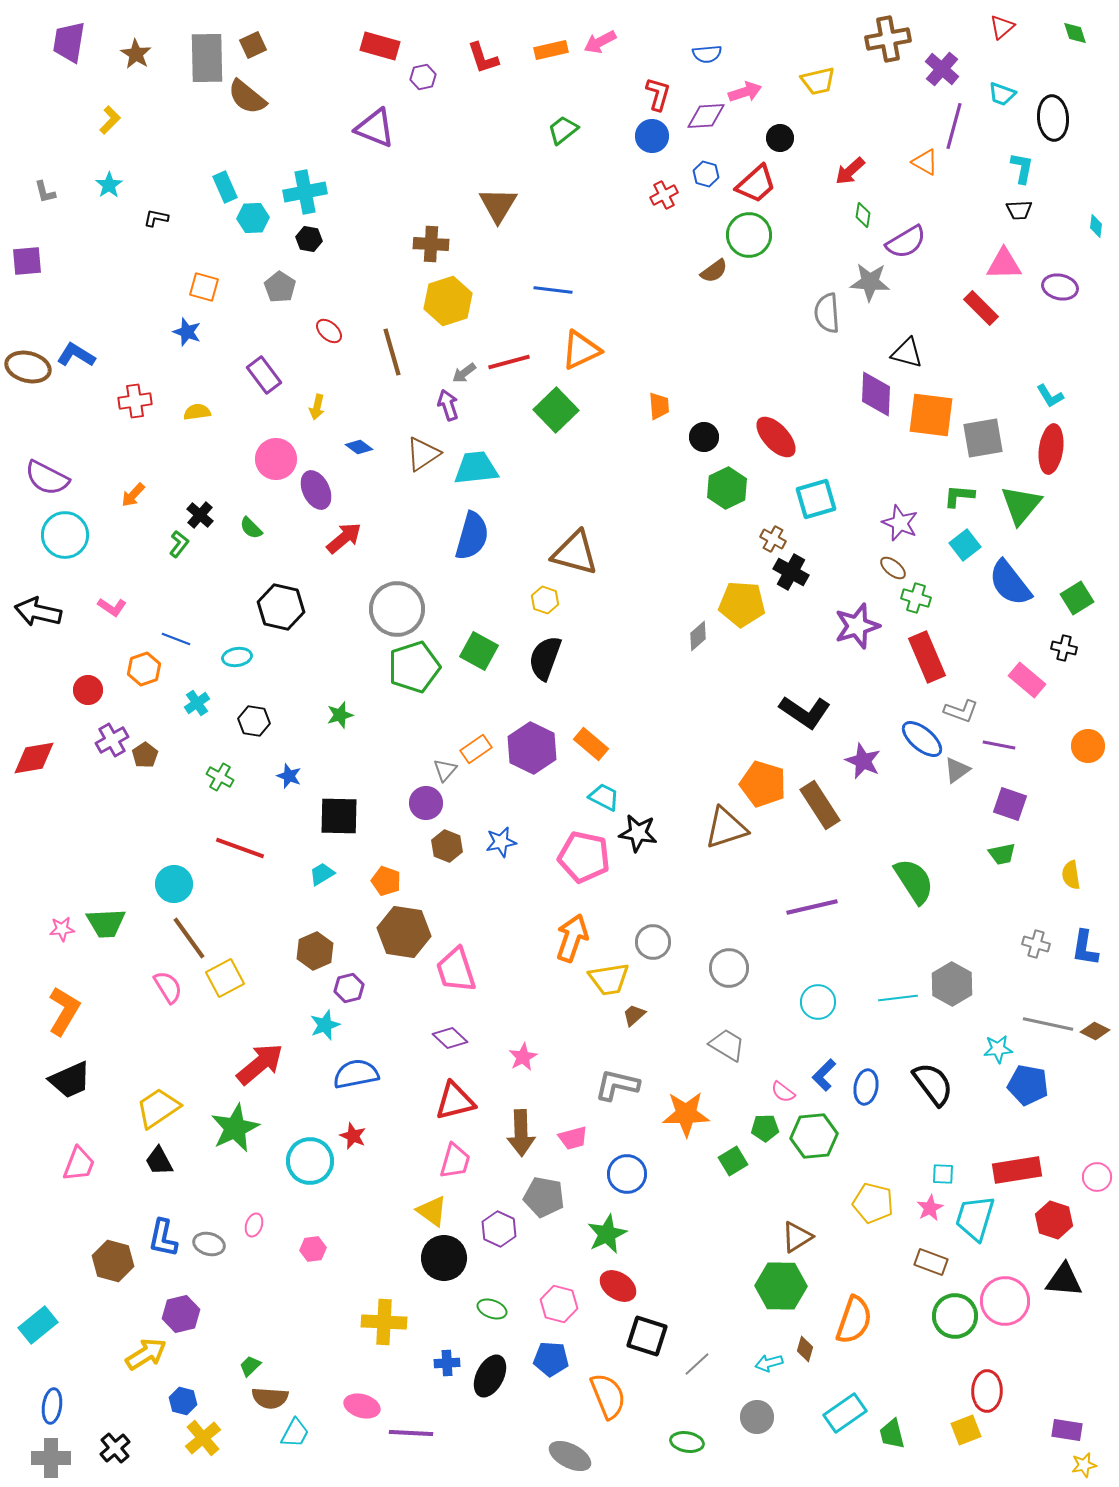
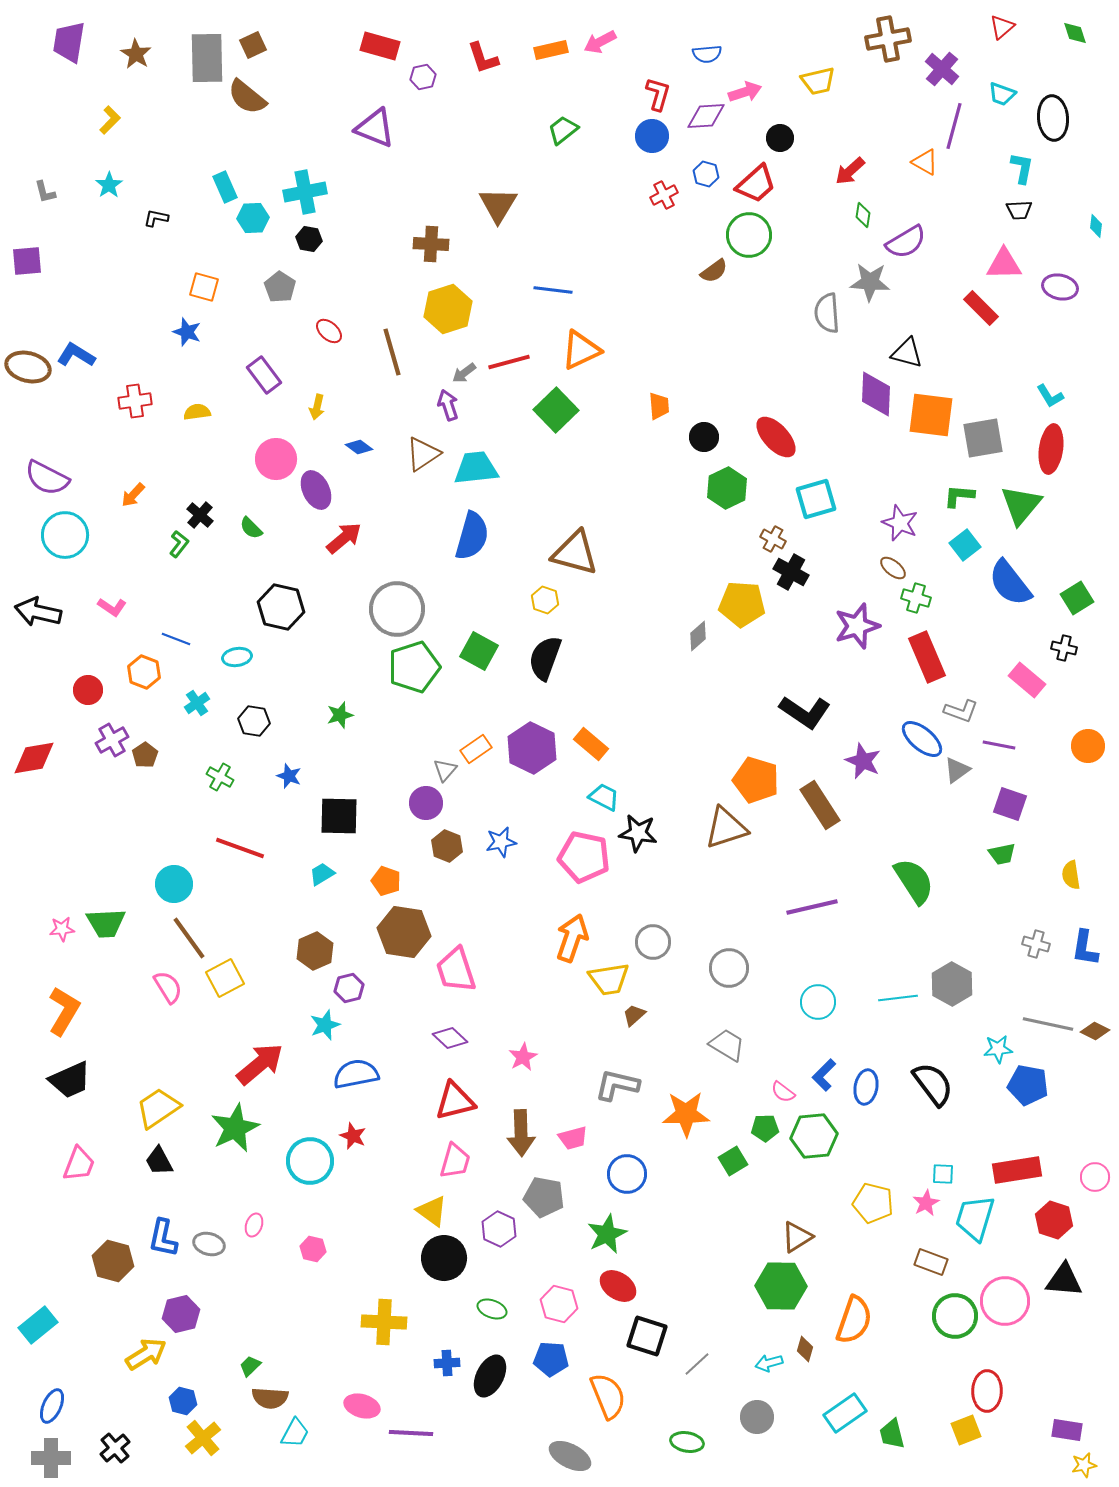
yellow hexagon at (448, 301): moved 8 px down
orange hexagon at (144, 669): moved 3 px down; rotated 20 degrees counterclockwise
orange pentagon at (763, 784): moved 7 px left, 4 px up
pink circle at (1097, 1177): moved 2 px left
pink star at (930, 1208): moved 4 px left, 5 px up
pink hexagon at (313, 1249): rotated 20 degrees clockwise
blue ellipse at (52, 1406): rotated 16 degrees clockwise
